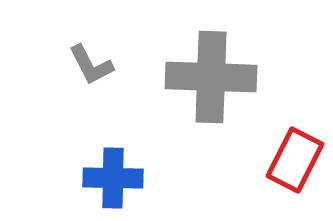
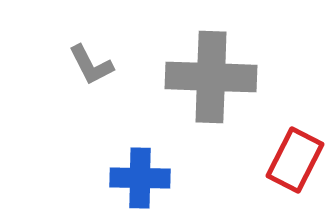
blue cross: moved 27 px right
